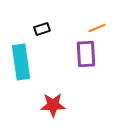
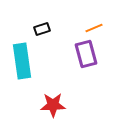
orange line: moved 3 px left
purple rectangle: rotated 12 degrees counterclockwise
cyan rectangle: moved 1 px right, 1 px up
